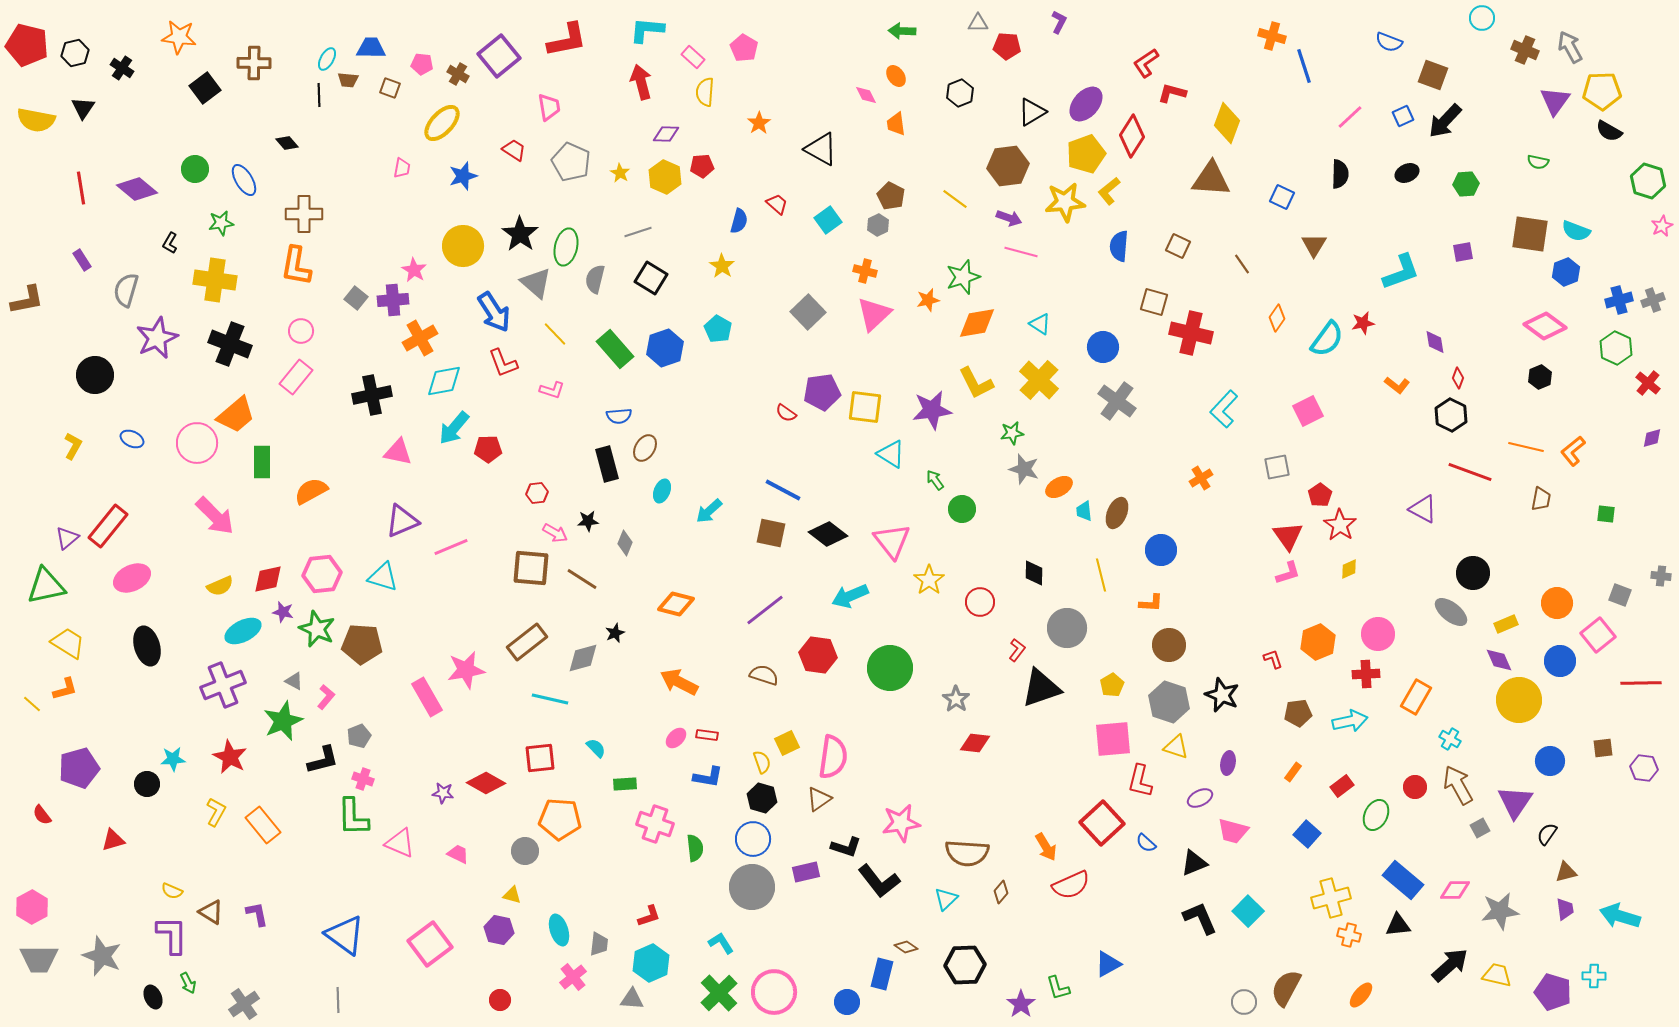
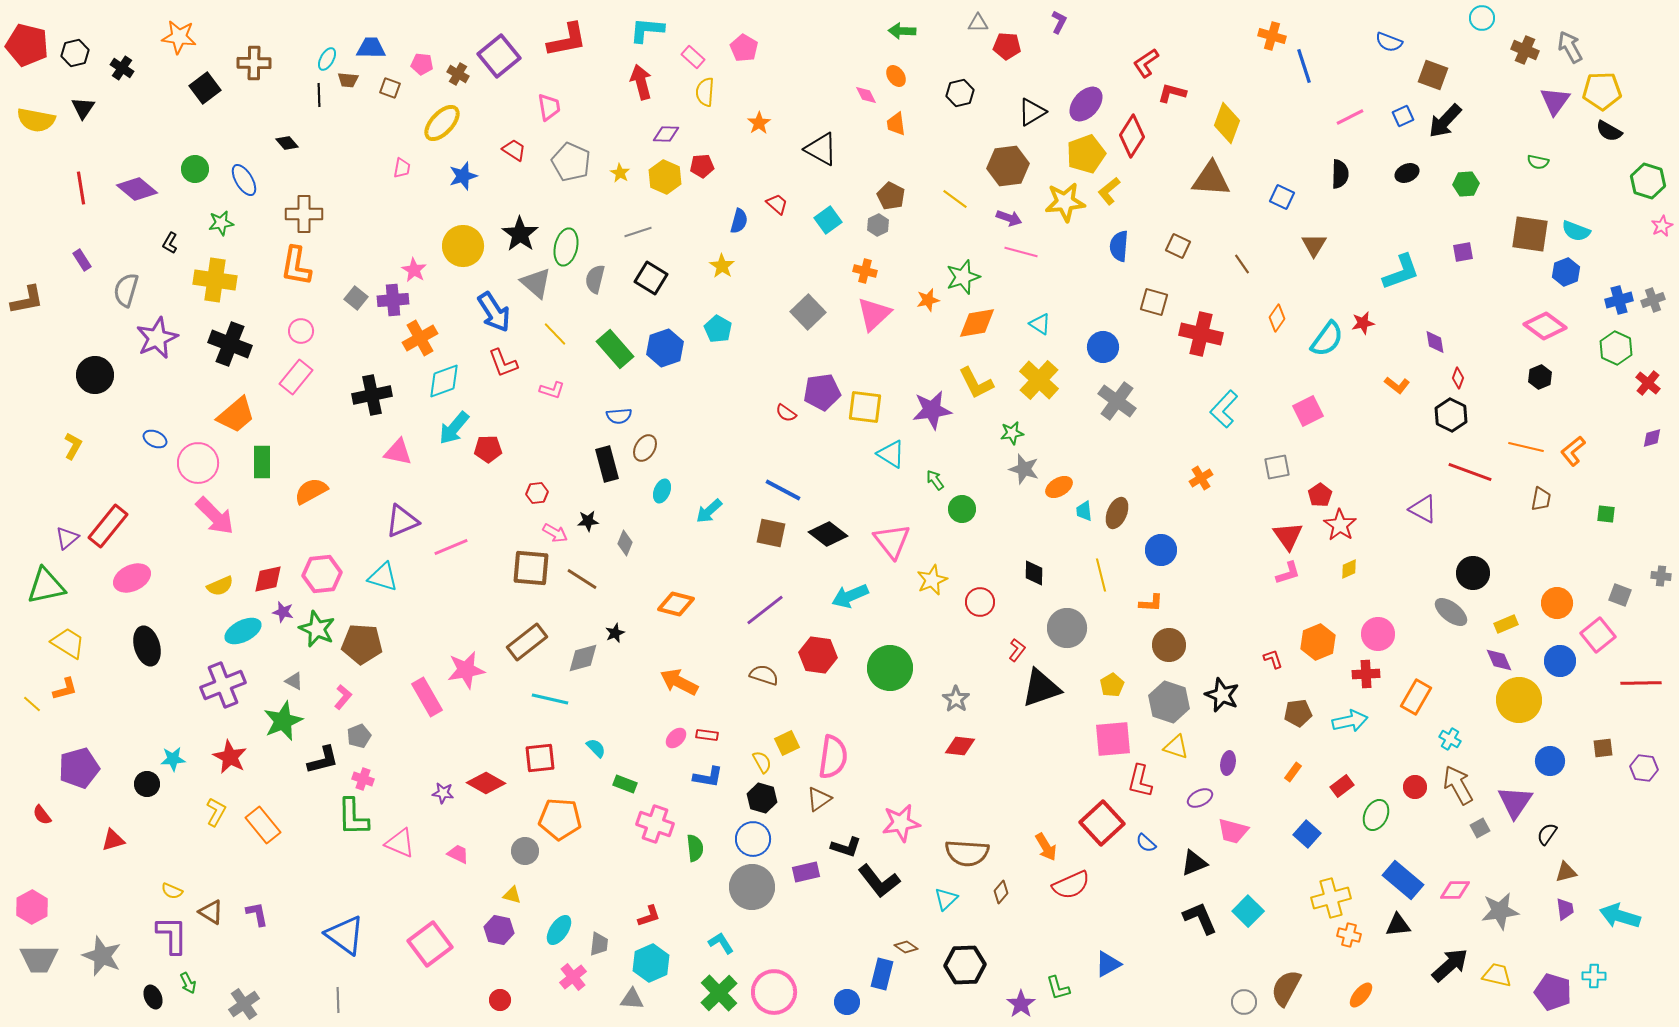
black hexagon at (960, 93): rotated 8 degrees clockwise
pink line at (1350, 117): rotated 16 degrees clockwise
red cross at (1191, 333): moved 10 px right, 1 px down
cyan diamond at (444, 381): rotated 9 degrees counterclockwise
blue ellipse at (132, 439): moved 23 px right
pink circle at (197, 443): moved 1 px right, 20 px down
yellow star at (929, 580): moved 3 px right; rotated 12 degrees clockwise
pink L-shape at (326, 697): moved 17 px right
red diamond at (975, 743): moved 15 px left, 3 px down
yellow semicircle at (762, 762): rotated 10 degrees counterclockwise
green rectangle at (625, 784): rotated 25 degrees clockwise
cyan ellipse at (559, 930): rotated 52 degrees clockwise
